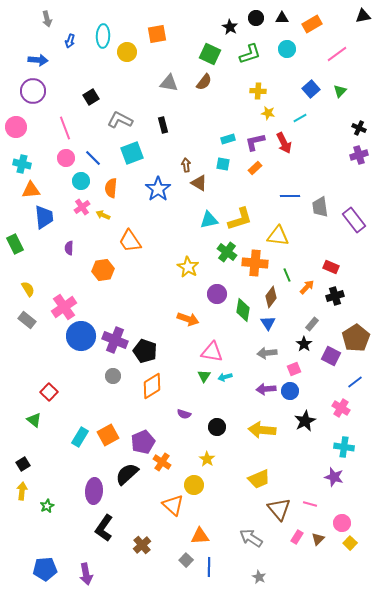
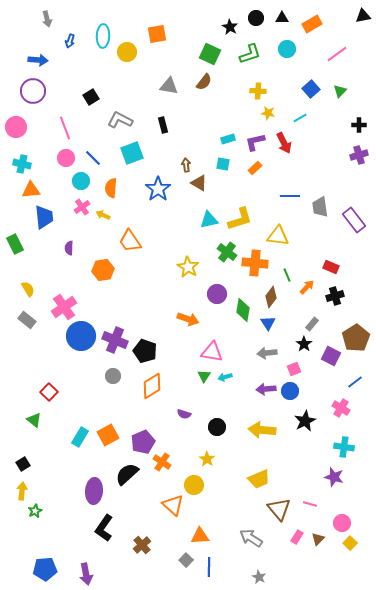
gray triangle at (169, 83): moved 3 px down
black cross at (359, 128): moved 3 px up; rotated 24 degrees counterclockwise
green star at (47, 506): moved 12 px left, 5 px down
